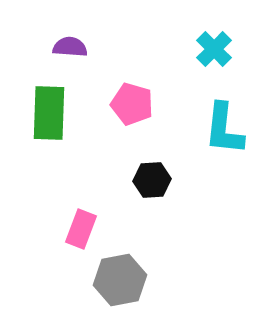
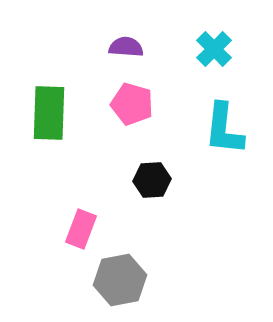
purple semicircle: moved 56 px right
